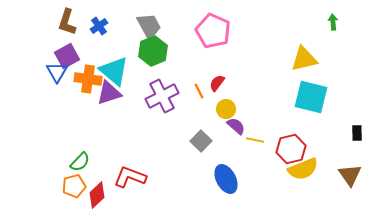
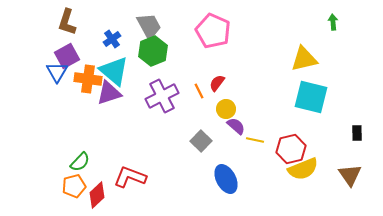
blue cross: moved 13 px right, 13 px down
